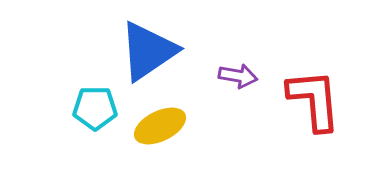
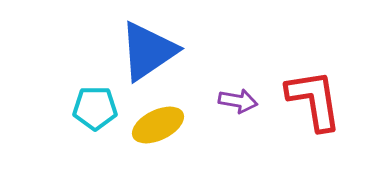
purple arrow: moved 25 px down
red L-shape: rotated 4 degrees counterclockwise
yellow ellipse: moved 2 px left, 1 px up
